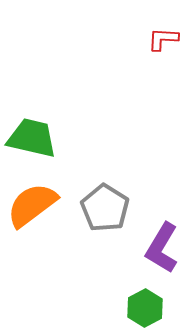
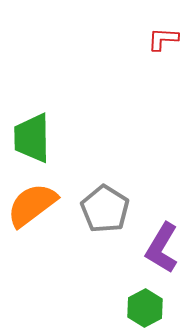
green trapezoid: rotated 104 degrees counterclockwise
gray pentagon: moved 1 px down
